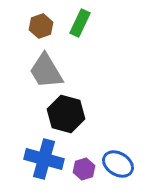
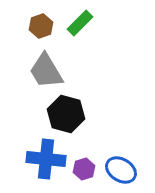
green rectangle: rotated 20 degrees clockwise
blue cross: moved 2 px right; rotated 9 degrees counterclockwise
blue ellipse: moved 3 px right, 6 px down
